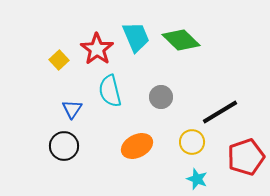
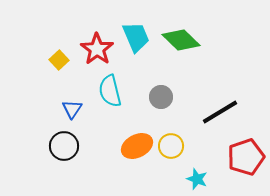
yellow circle: moved 21 px left, 4 px down
